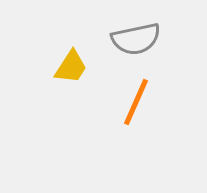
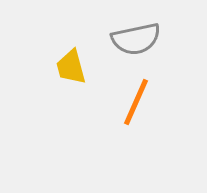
yellow trapezoid: rotated 132 degrees clockwise
